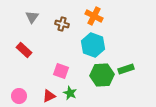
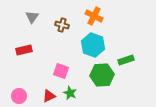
brown cross: moved 1 px down
red rectangle: rotated 56 degrees counterclockwise
green rectangle: moved 9 px up
